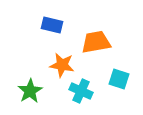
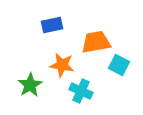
blue rectangle: rotated 25 degrees counterclockwise
cyan square: moved 14 px up; rotated 10 degrees clockwise
green star: moved 6 px up
